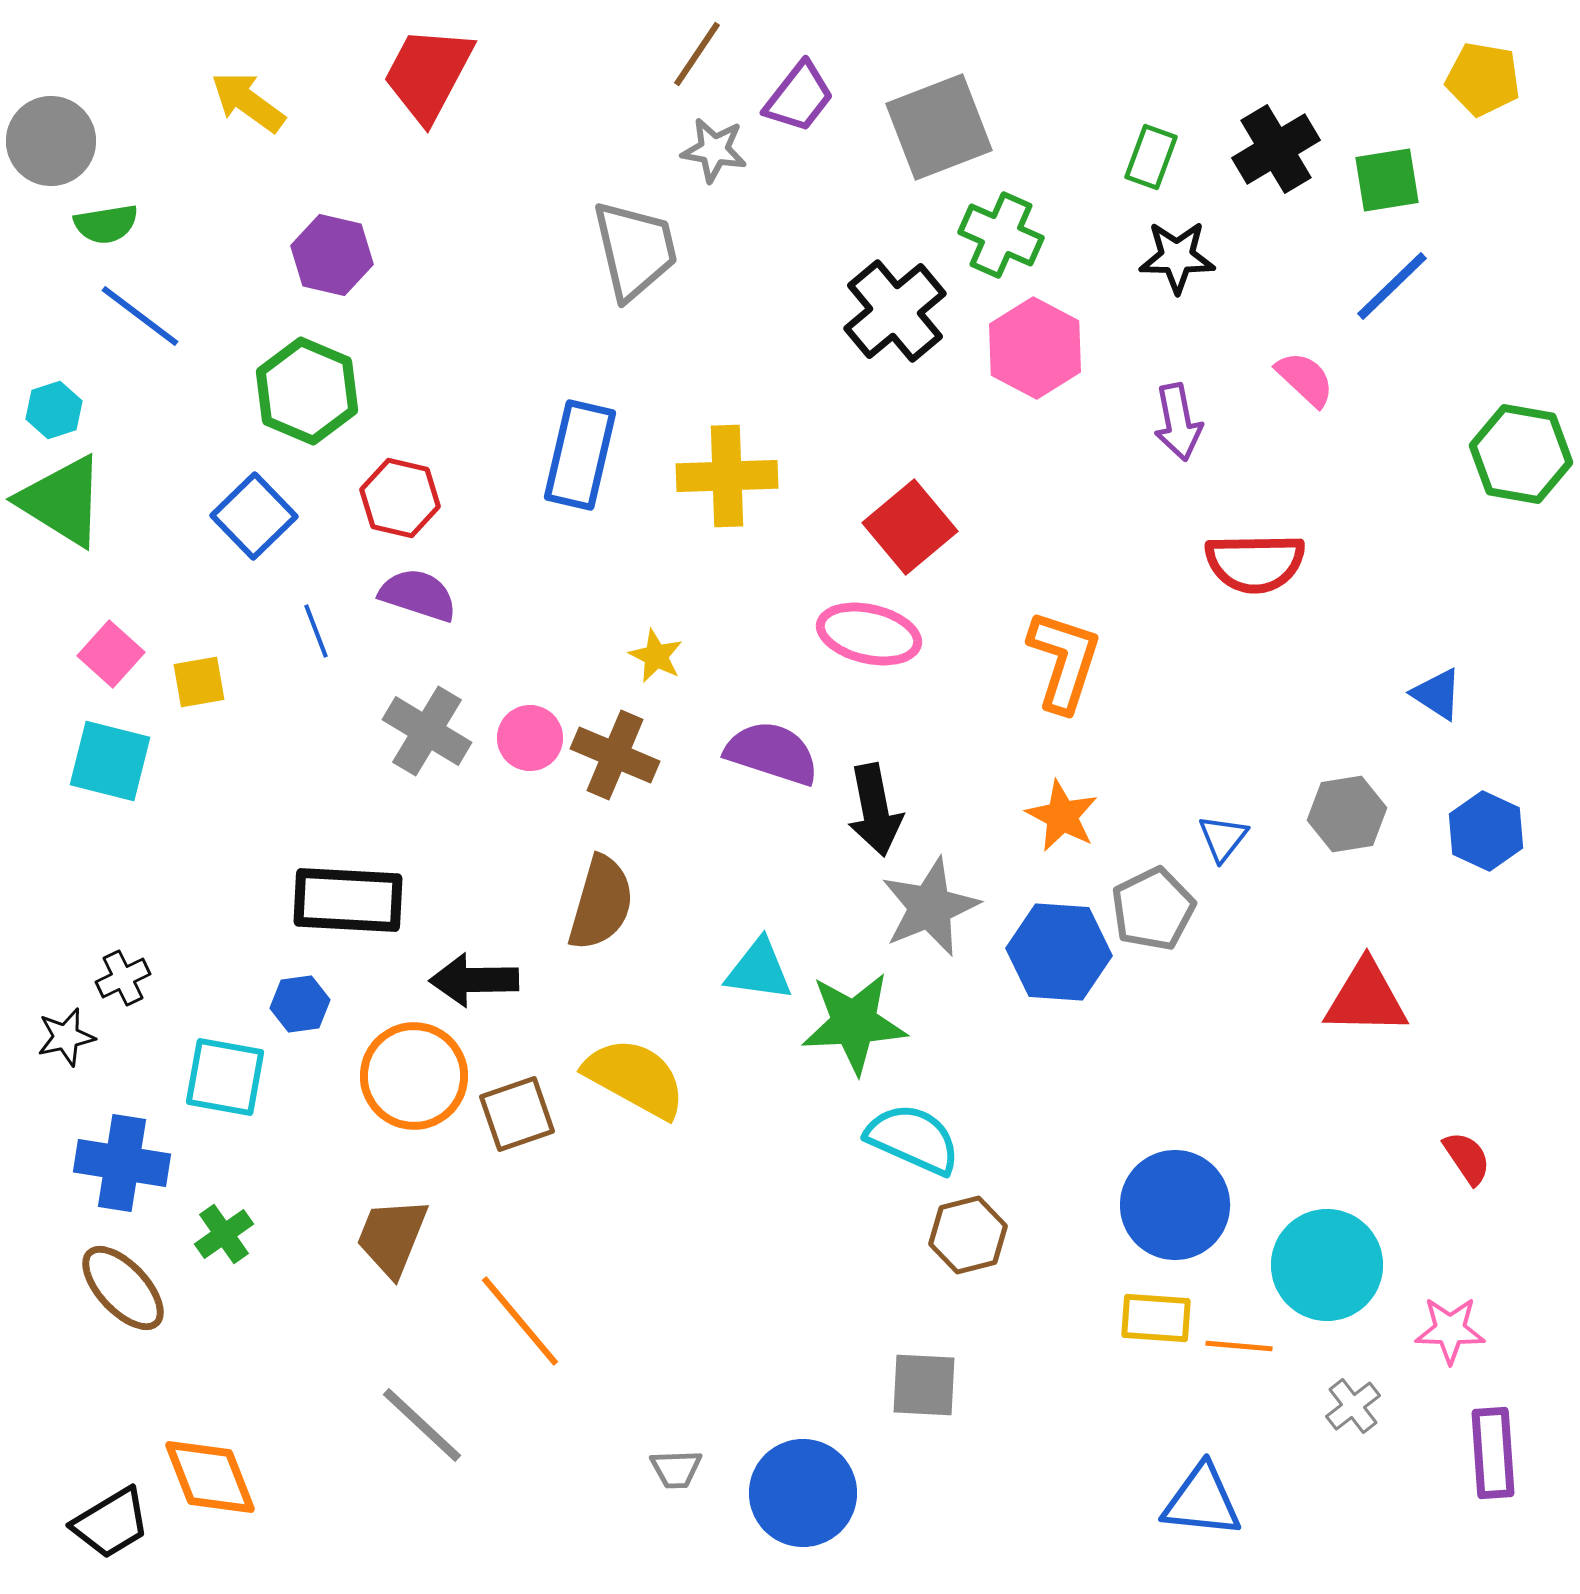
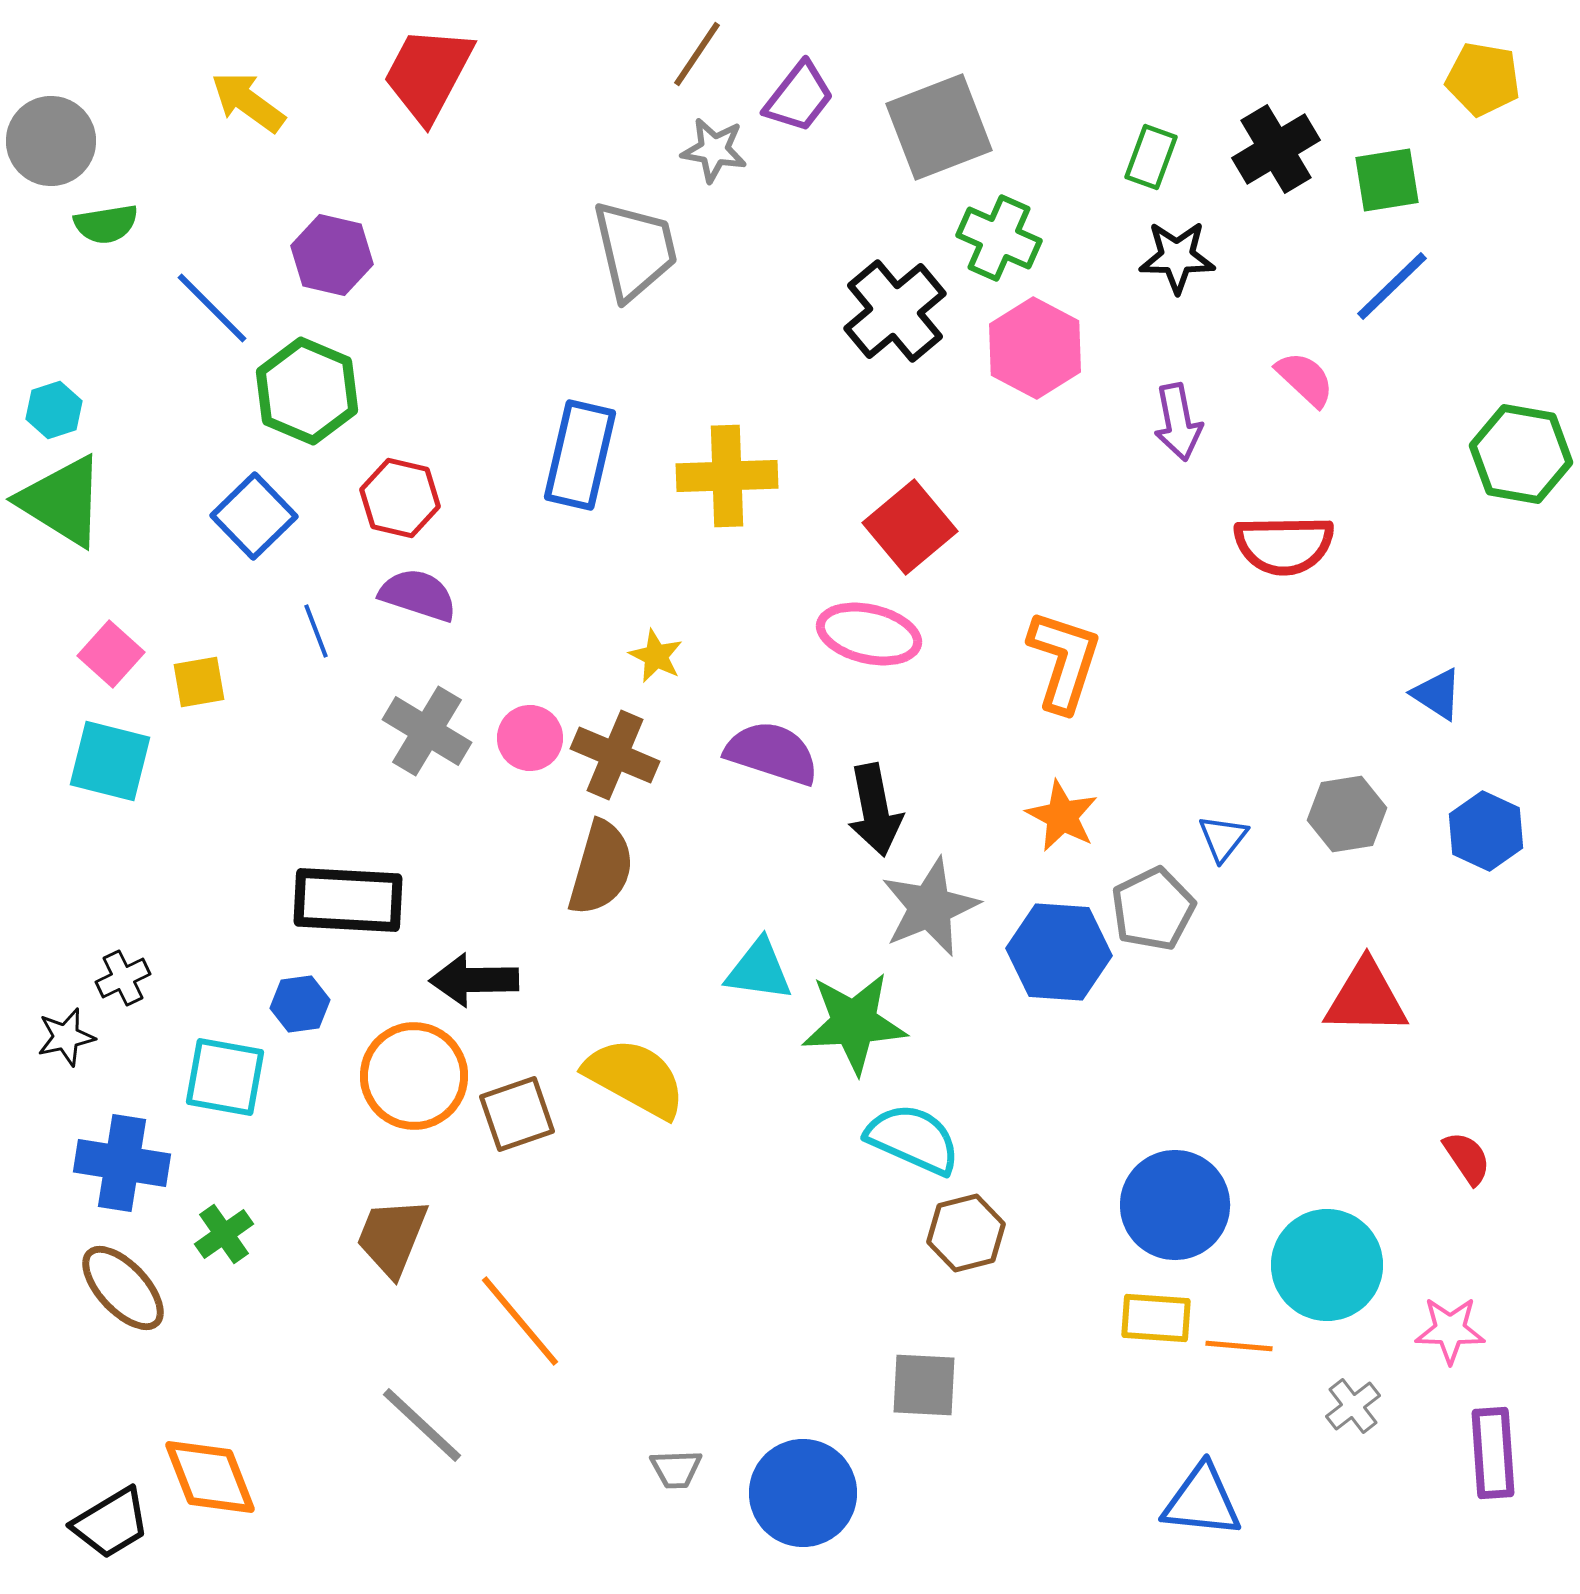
green cross at (1001, 235): moved 2 px left, 3 px down
blue line at (140, 316): moved 72 px right, 8 px up; rotated 8 degrees clockwise
red semicircle at (1255, 563): moved 29 px right, 18 px up
brown semicircle at (601, 903): moved 35 px up
brown hexagon at (968, 1235): moved 2 px left, 2 px up
